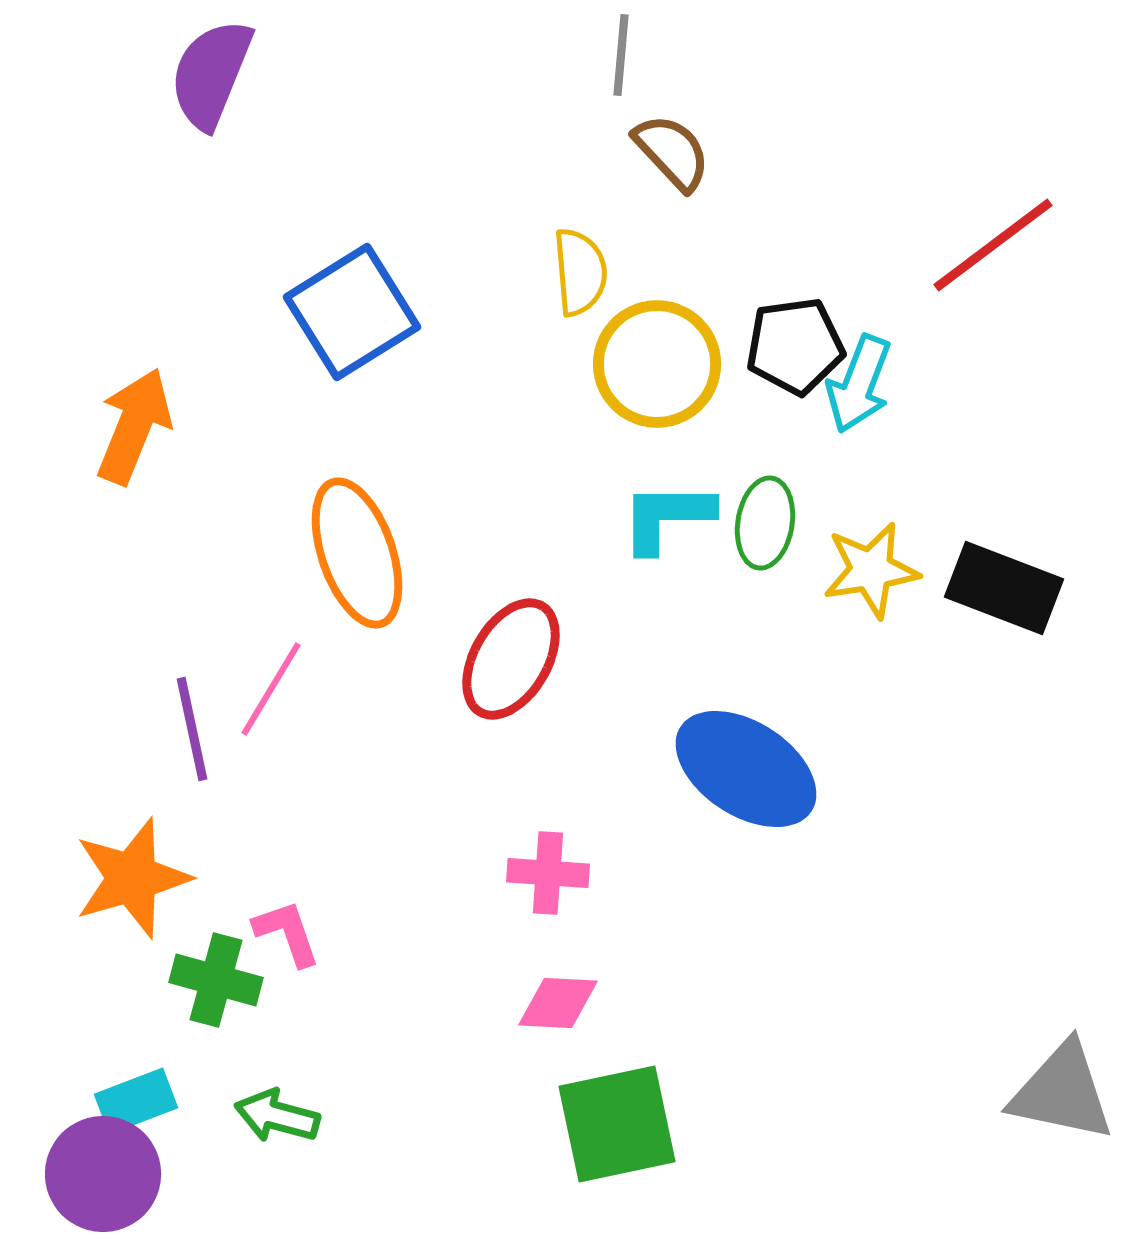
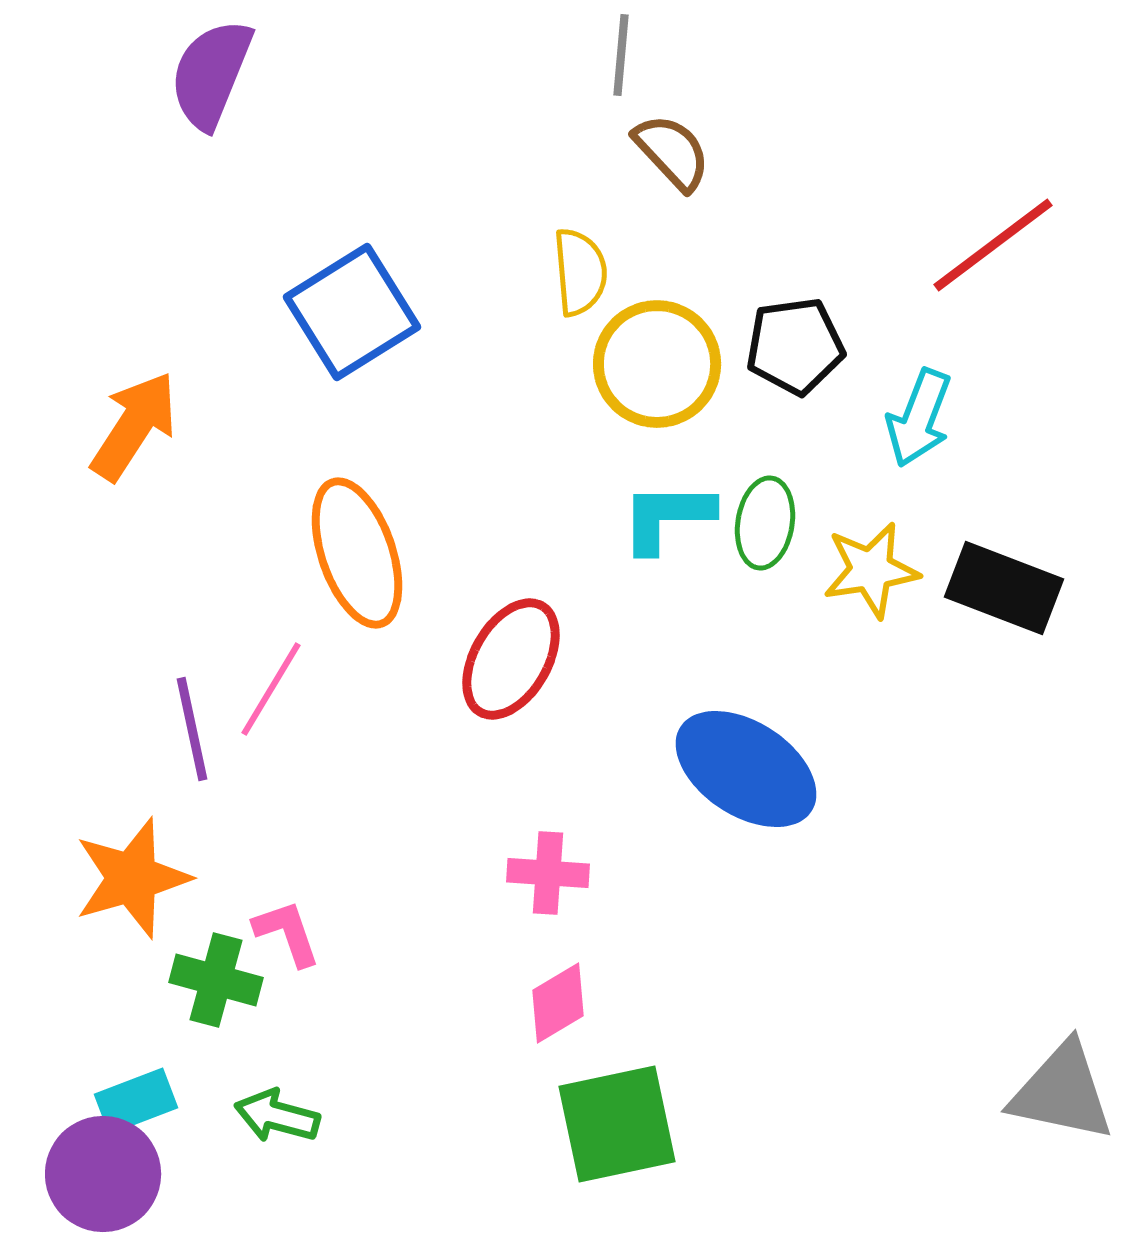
cyan arrow: moved 60 px right, 34 px down
orange arrow: rotated 11 degrees clockwise
pink diamond: rotated 34 degrees counterclockwise
